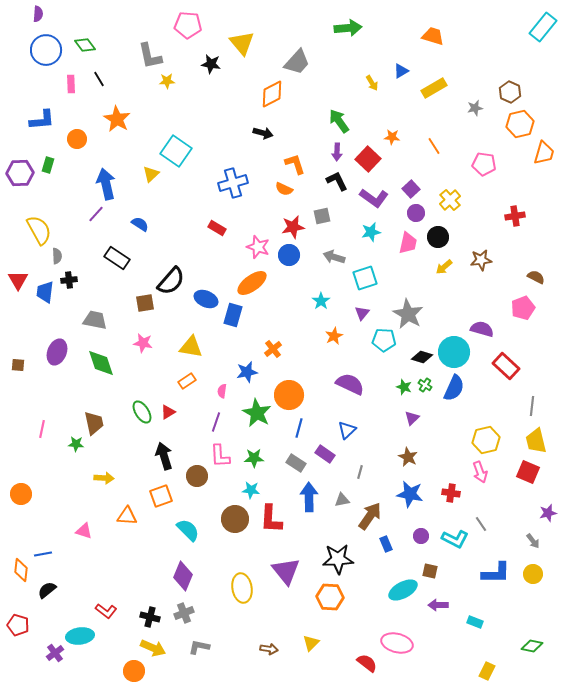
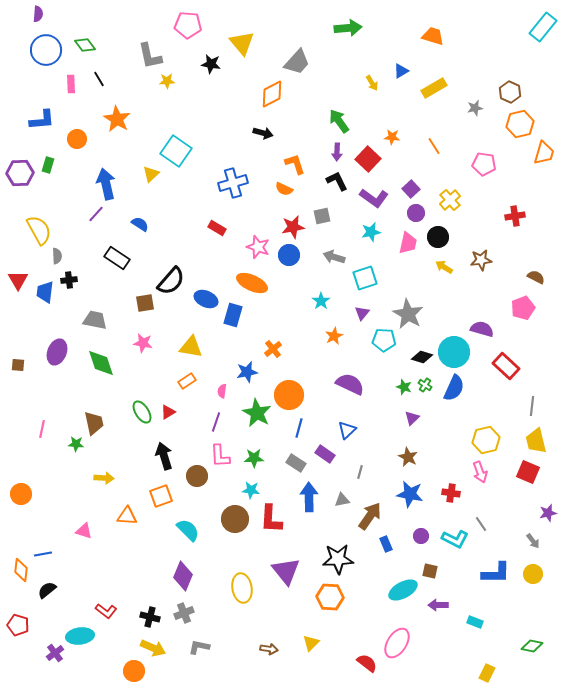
yellow arrow at (444, 267): rotated 72 degrees clockwise
orange ellipse at (252, 283): rotated 60 degrees clockwise
pink ellipse at (397, 643): rotated 72 degrees counterclockwise
yellow rectangle at (487, 671): moved 2 px down
